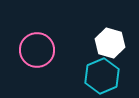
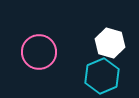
pink circle: moved 2 px right, 2 px down
